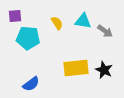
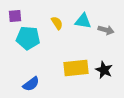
gray arrow: moved 1 px right, 1 px up; rotated 21 degrees counterclockwise
